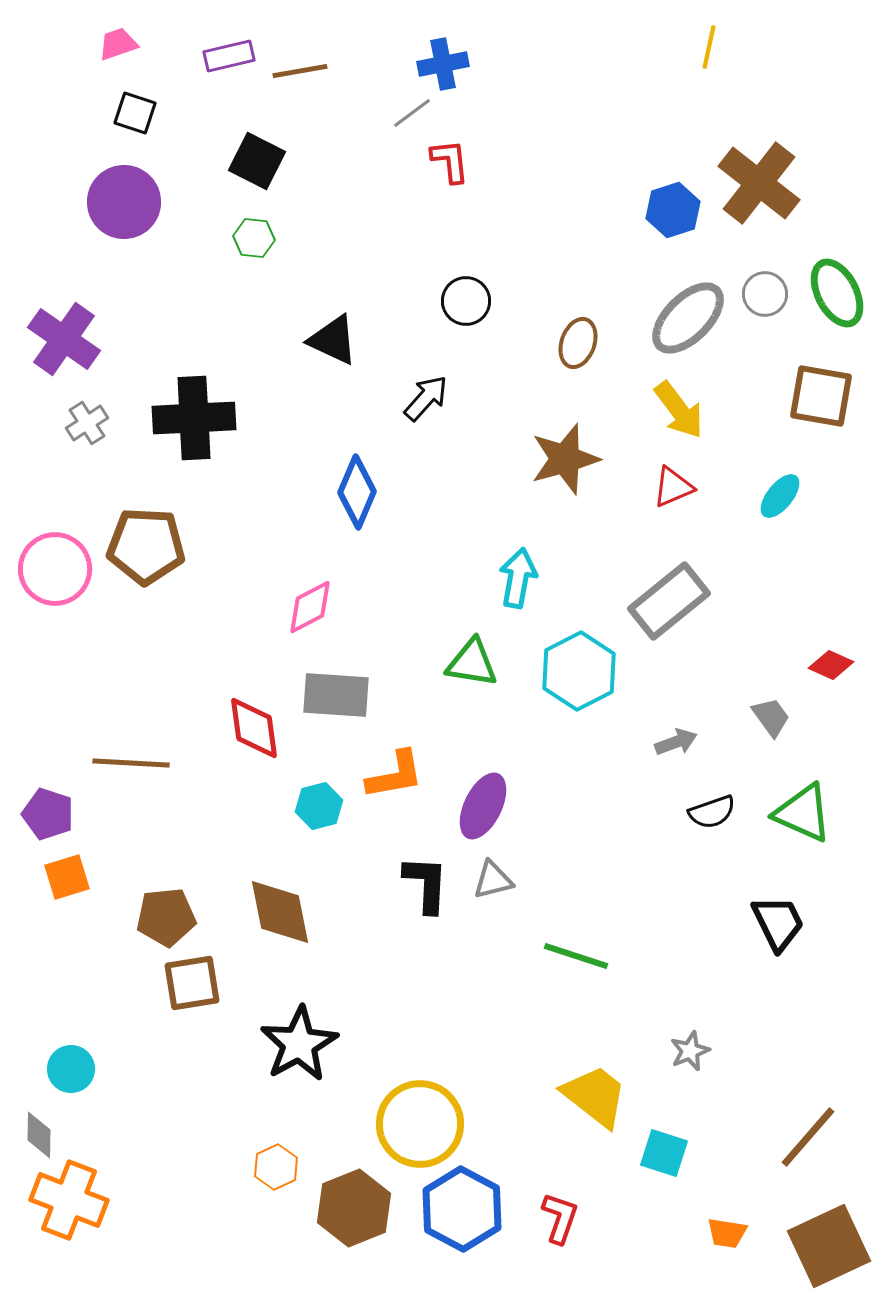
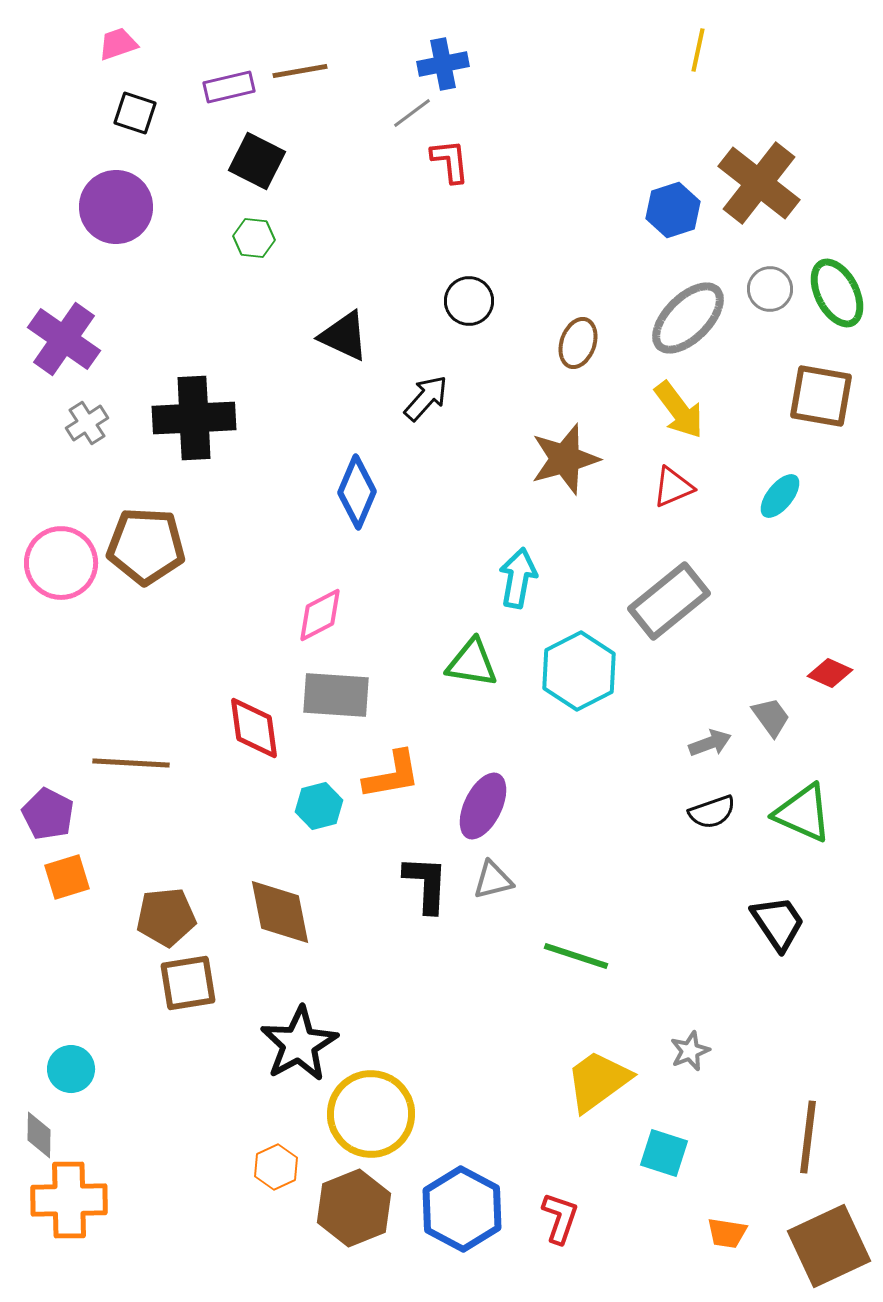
yellow line at (709, 47): moved 11 px left, 3 px down
purple rectangle at (229, 56): moved 31 px down
purple circle at (124, 202): moved 8 px left, 5 px down
gray circle at (765, 294): moved 5 px right, 5 px up
black circle at (466, 301): moved 3 px right
black triangle at (333, 340): moved 11 px right, 4 px up
pink circle at (55, 569): moved 6 px right, 6 px up
pink diamond at (310, 607): moved 10 px right, 8 px down
red diamond at (831, 665): moved 1 px left, 8 px down
gray arrow at (676, 742): moved 34 px right, 1 px down
orange L-shape at (395, 775): moved 3 px left
purple pentagon at (48, 814): rotated 9 degrees clockwise
black trapezoid at (778, 923): rotated 8 degrees counterclockwise
brown square at (192, 983): moved 4 px left
yellow trapezoid at (595, 1096): moved 3 px right, 15 px up; rotated 74 degrees counterclockwise
yellow circle at (420, 1124): moved 49 px left, 10 px up
brown line at (808, 1137): rotated 34 degrees counterclockwise
orange cross at (69, 1200): rotated 22 degrees counterclockwise
